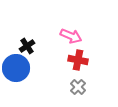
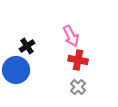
pink arrow: rotated 40 degrees clockwise
blue circle: moved 2 px down
